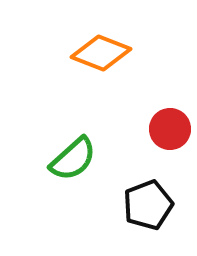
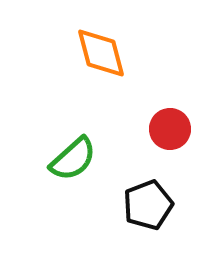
orange diamond: rotated 54 degrees clockwise
